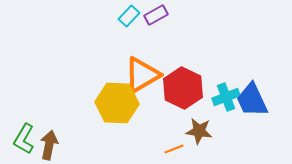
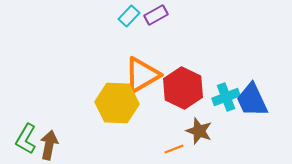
brown star: rotated 12 degrees clockwise
green L-shape: moved 2 px right
